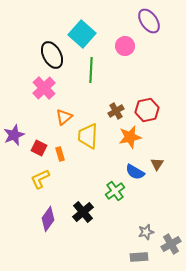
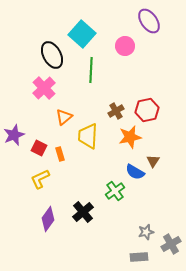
brown triangle: moved 4 px left, 3 px up
